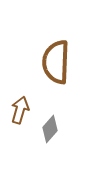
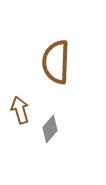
brown arrow: rotated 32 degrees counterclockwise
